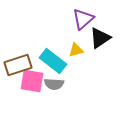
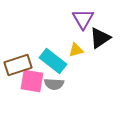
purple triangle: rotated 20 degrees counterclockwise
